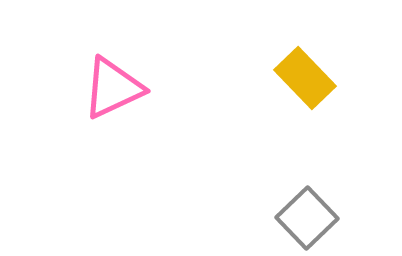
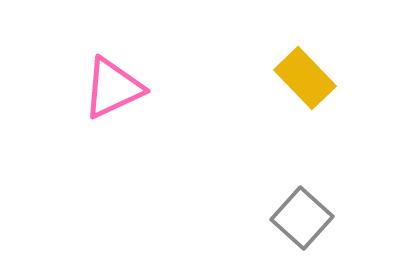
gray square: moved 5 px left; rotated 4 degrees counterclockwise
